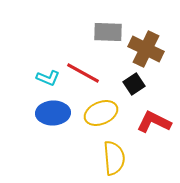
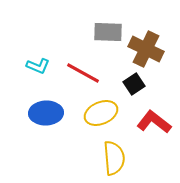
cyan L-shape: moved 10 px left, 12 px up
blue ellipse: moved 7 px left
red L-shape: rotated 12 degrees clockwise
